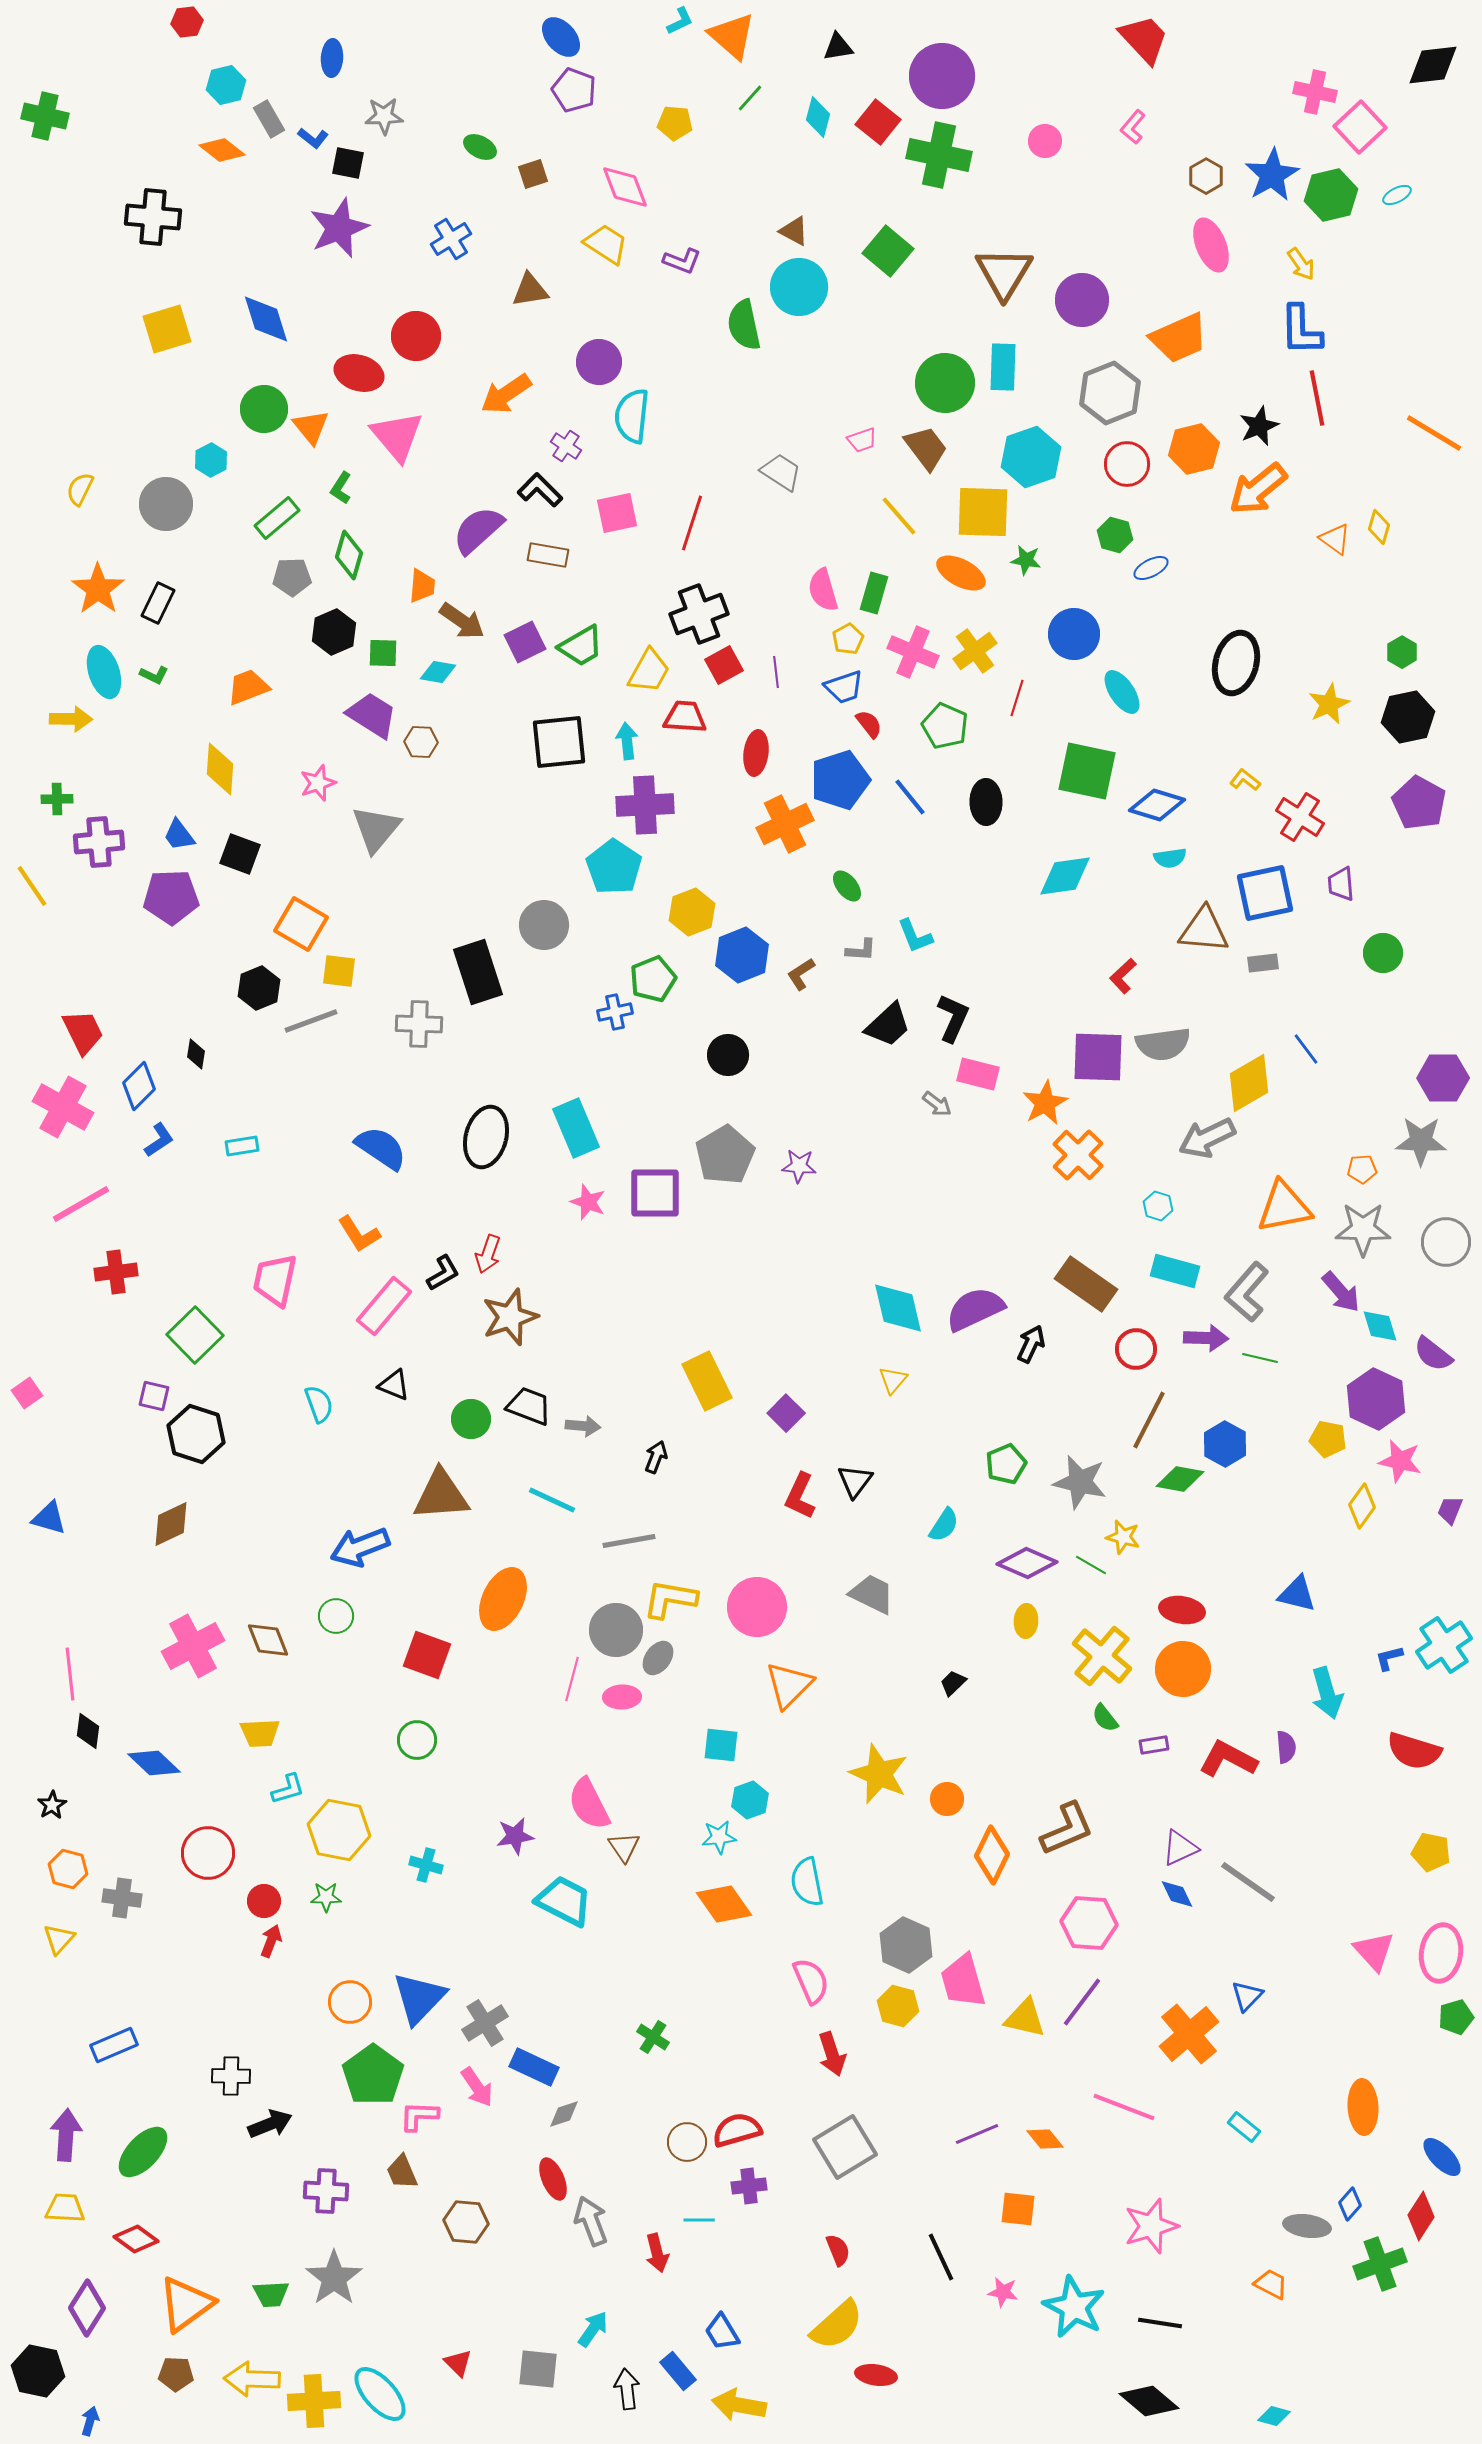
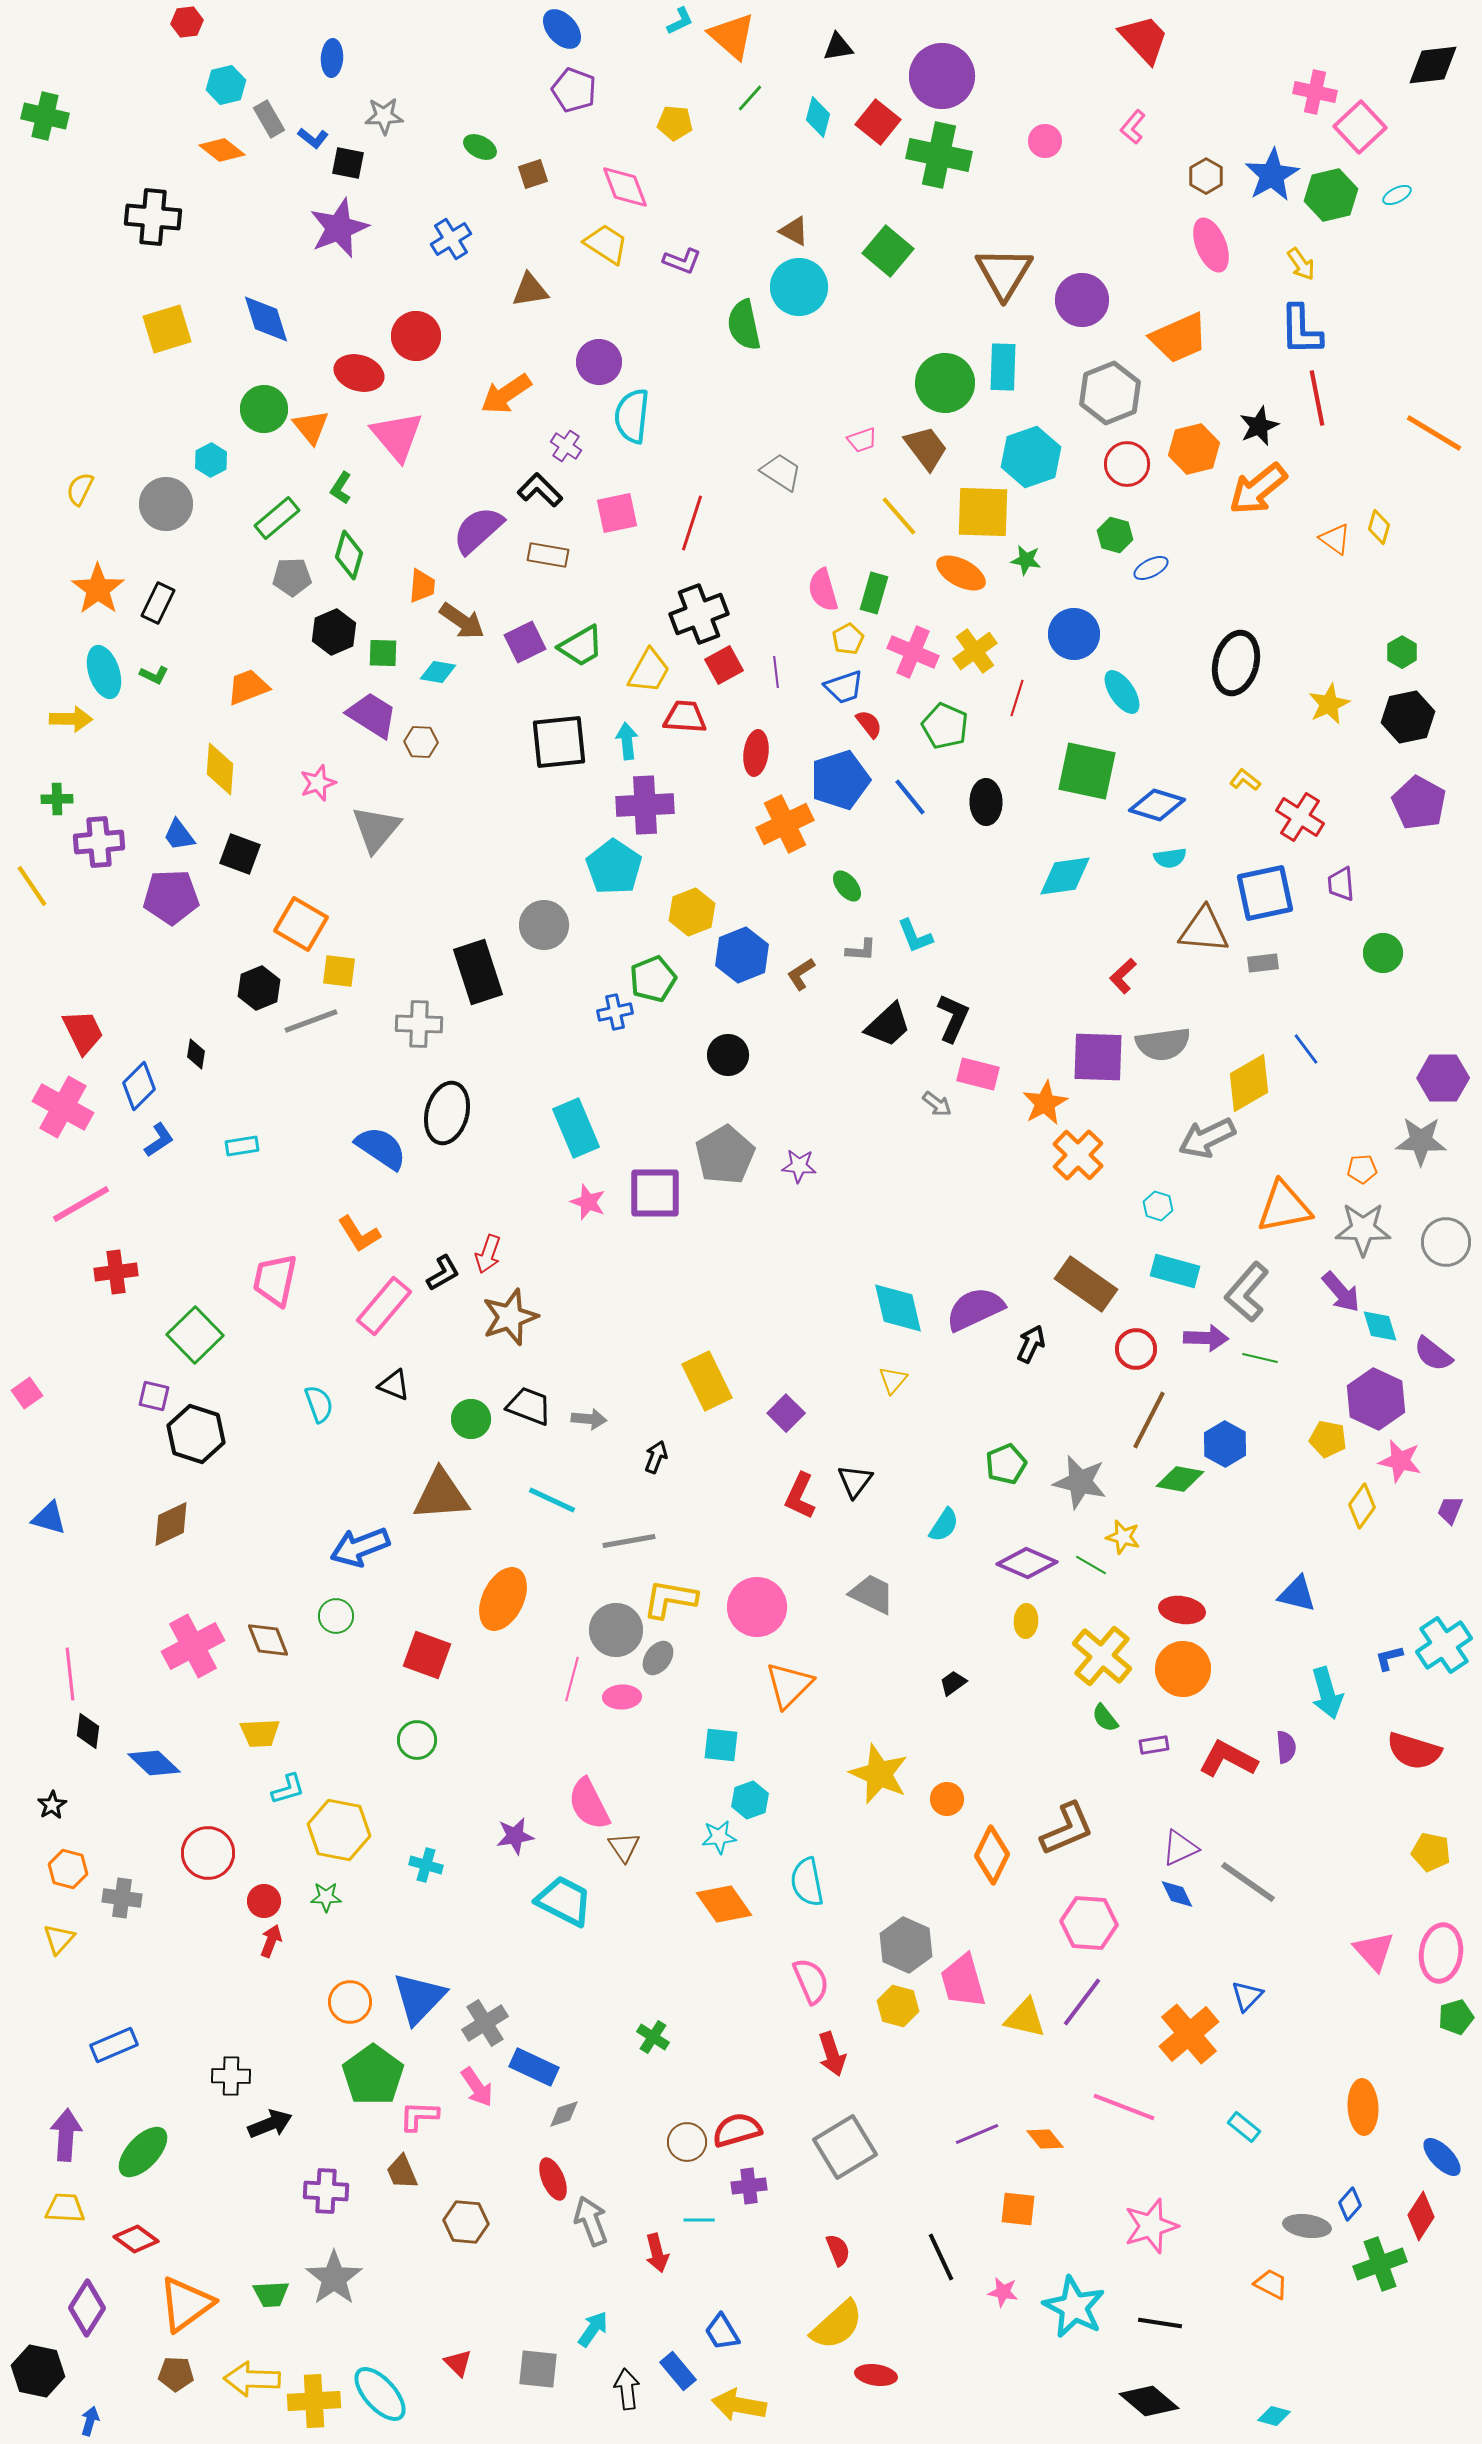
blue ellipse at (561, 37): moved 1 px right, 8 px up
black ellipse at (486, 1137): moved 39 px left, 24 px up
gray arrow at (583, 1426): moved 6 px right, 7 px up
black trapezoid at (953, 1683): rotated 8 degrees clockwise
